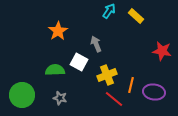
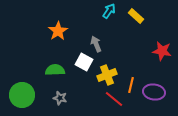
white square: moved 5 px right
